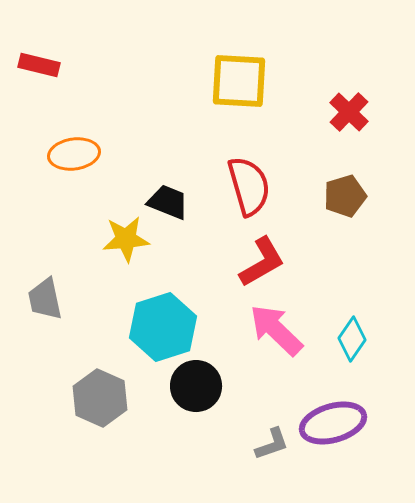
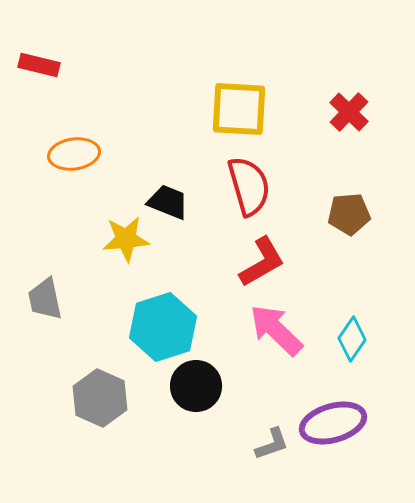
yellow square: moved 28 px down
brown pentagon: moved 4 px right, 18 px down; rotated 12 degrees clockwise
